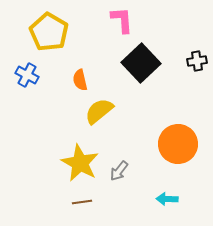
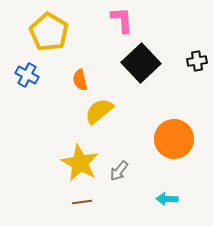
orange circle: moved 4 px left, 5 px up
